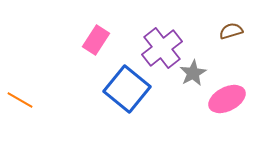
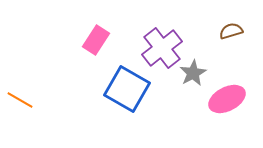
blue square: rotated 9 degrees counterclockwise
